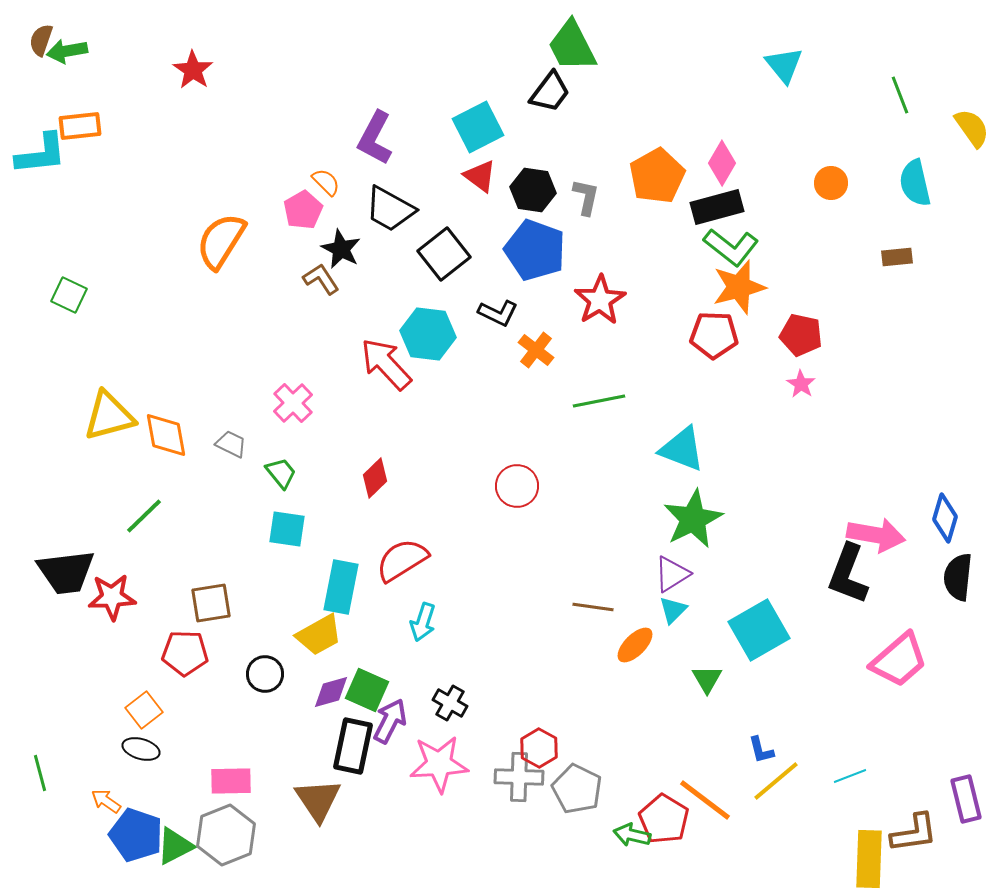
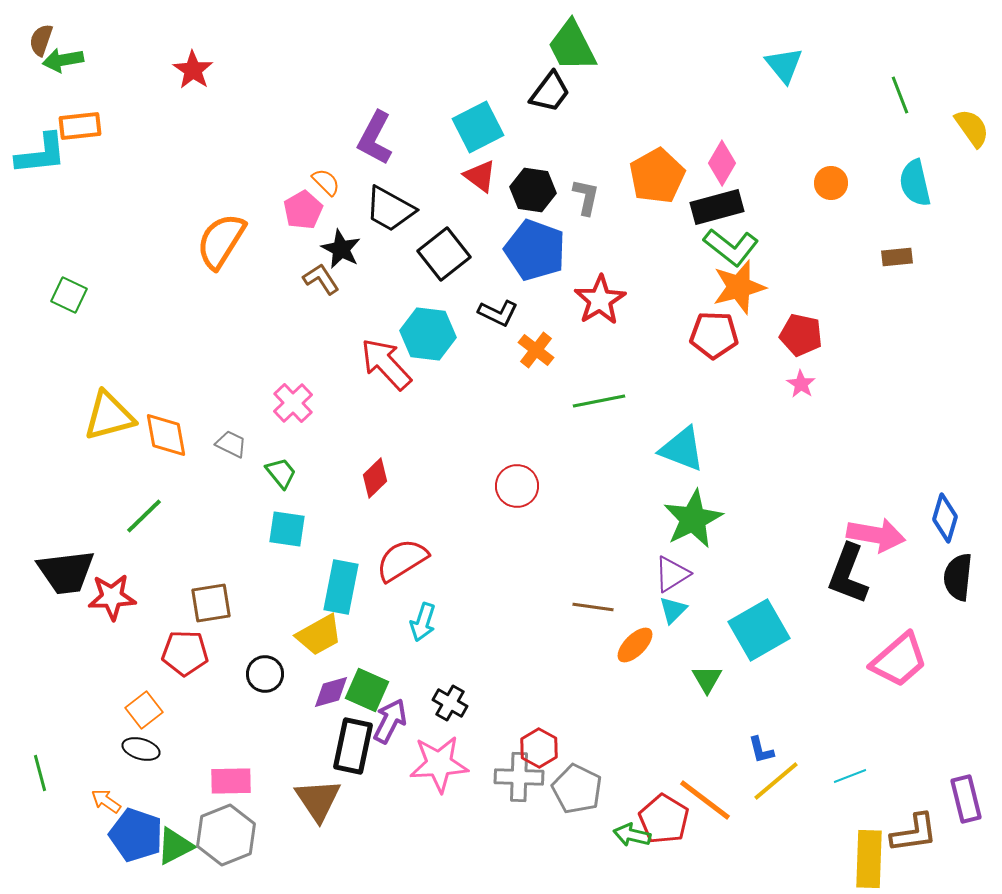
green arrow at (67, 51): moved 4 px left, 9 px down
